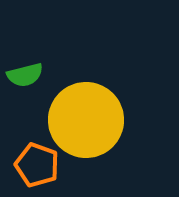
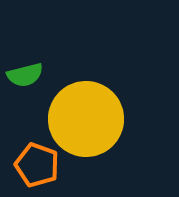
yellow circle: moved 1 px up
